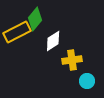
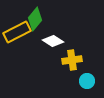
white diamond: rotated 65 degrees clockwise
